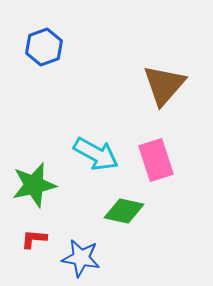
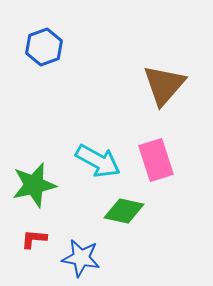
cyan arrow: moved 2 px right, 7 px down
